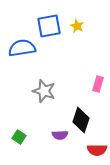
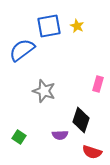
blue semicircle: moved 2 px down; rotated 28 degrees counterclockwise
red semicircle: moved 5 px left, 2 px down; rotated 18 degrees clockwise
